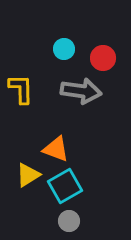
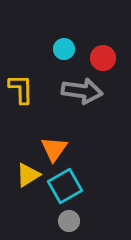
gray arrow: moved 1 px right
orange triangle: moved 2 px left; rotated 44 degrees clockwise
